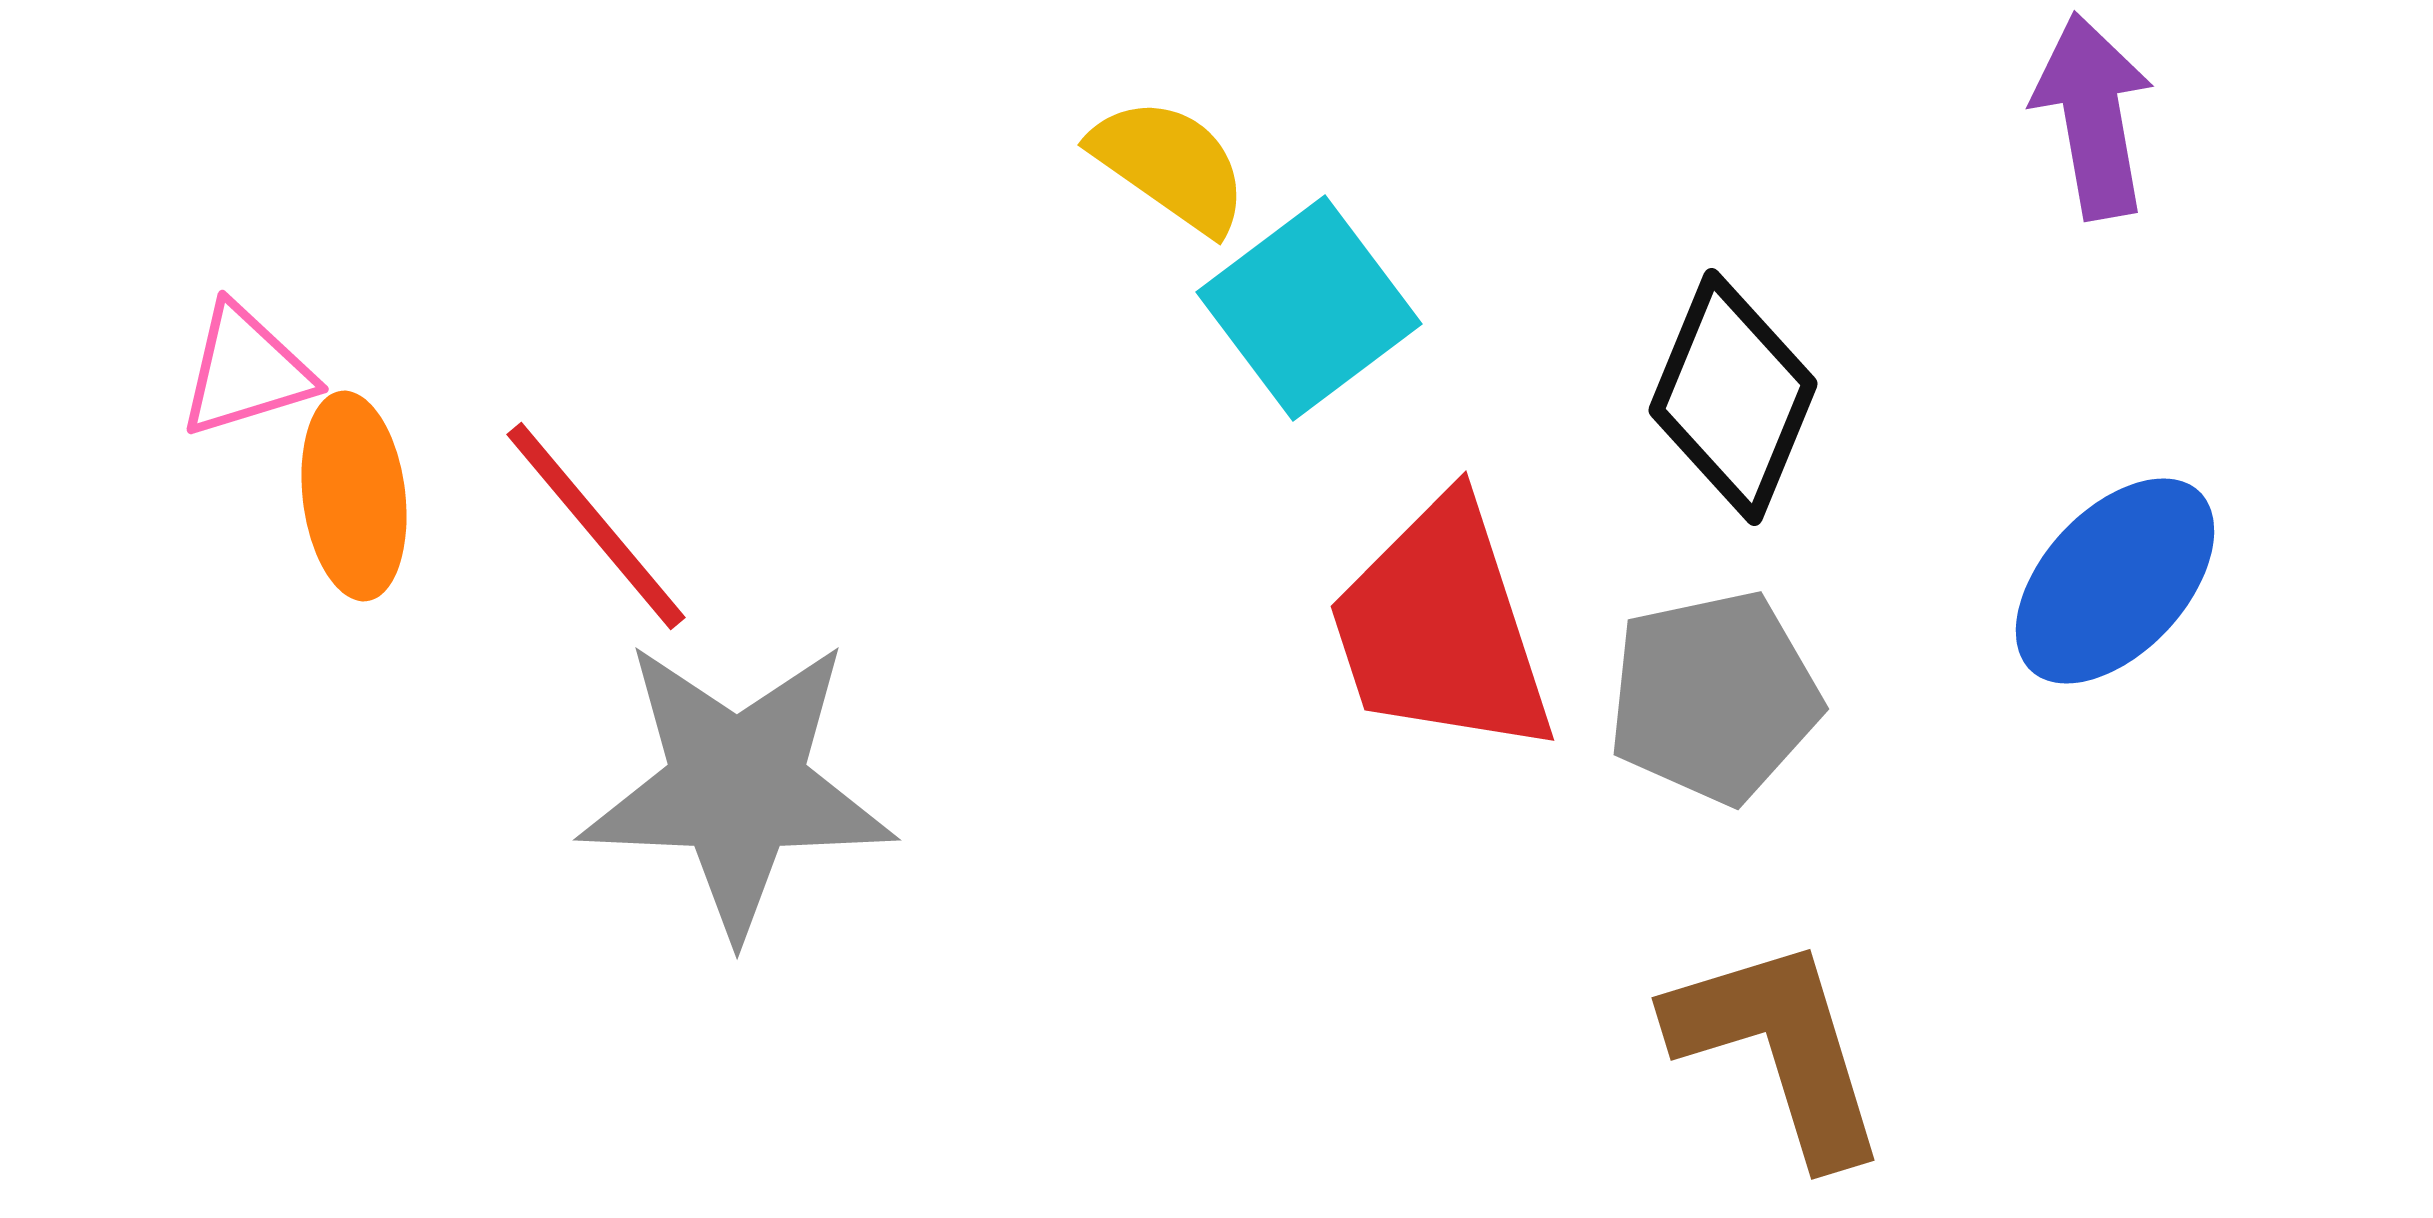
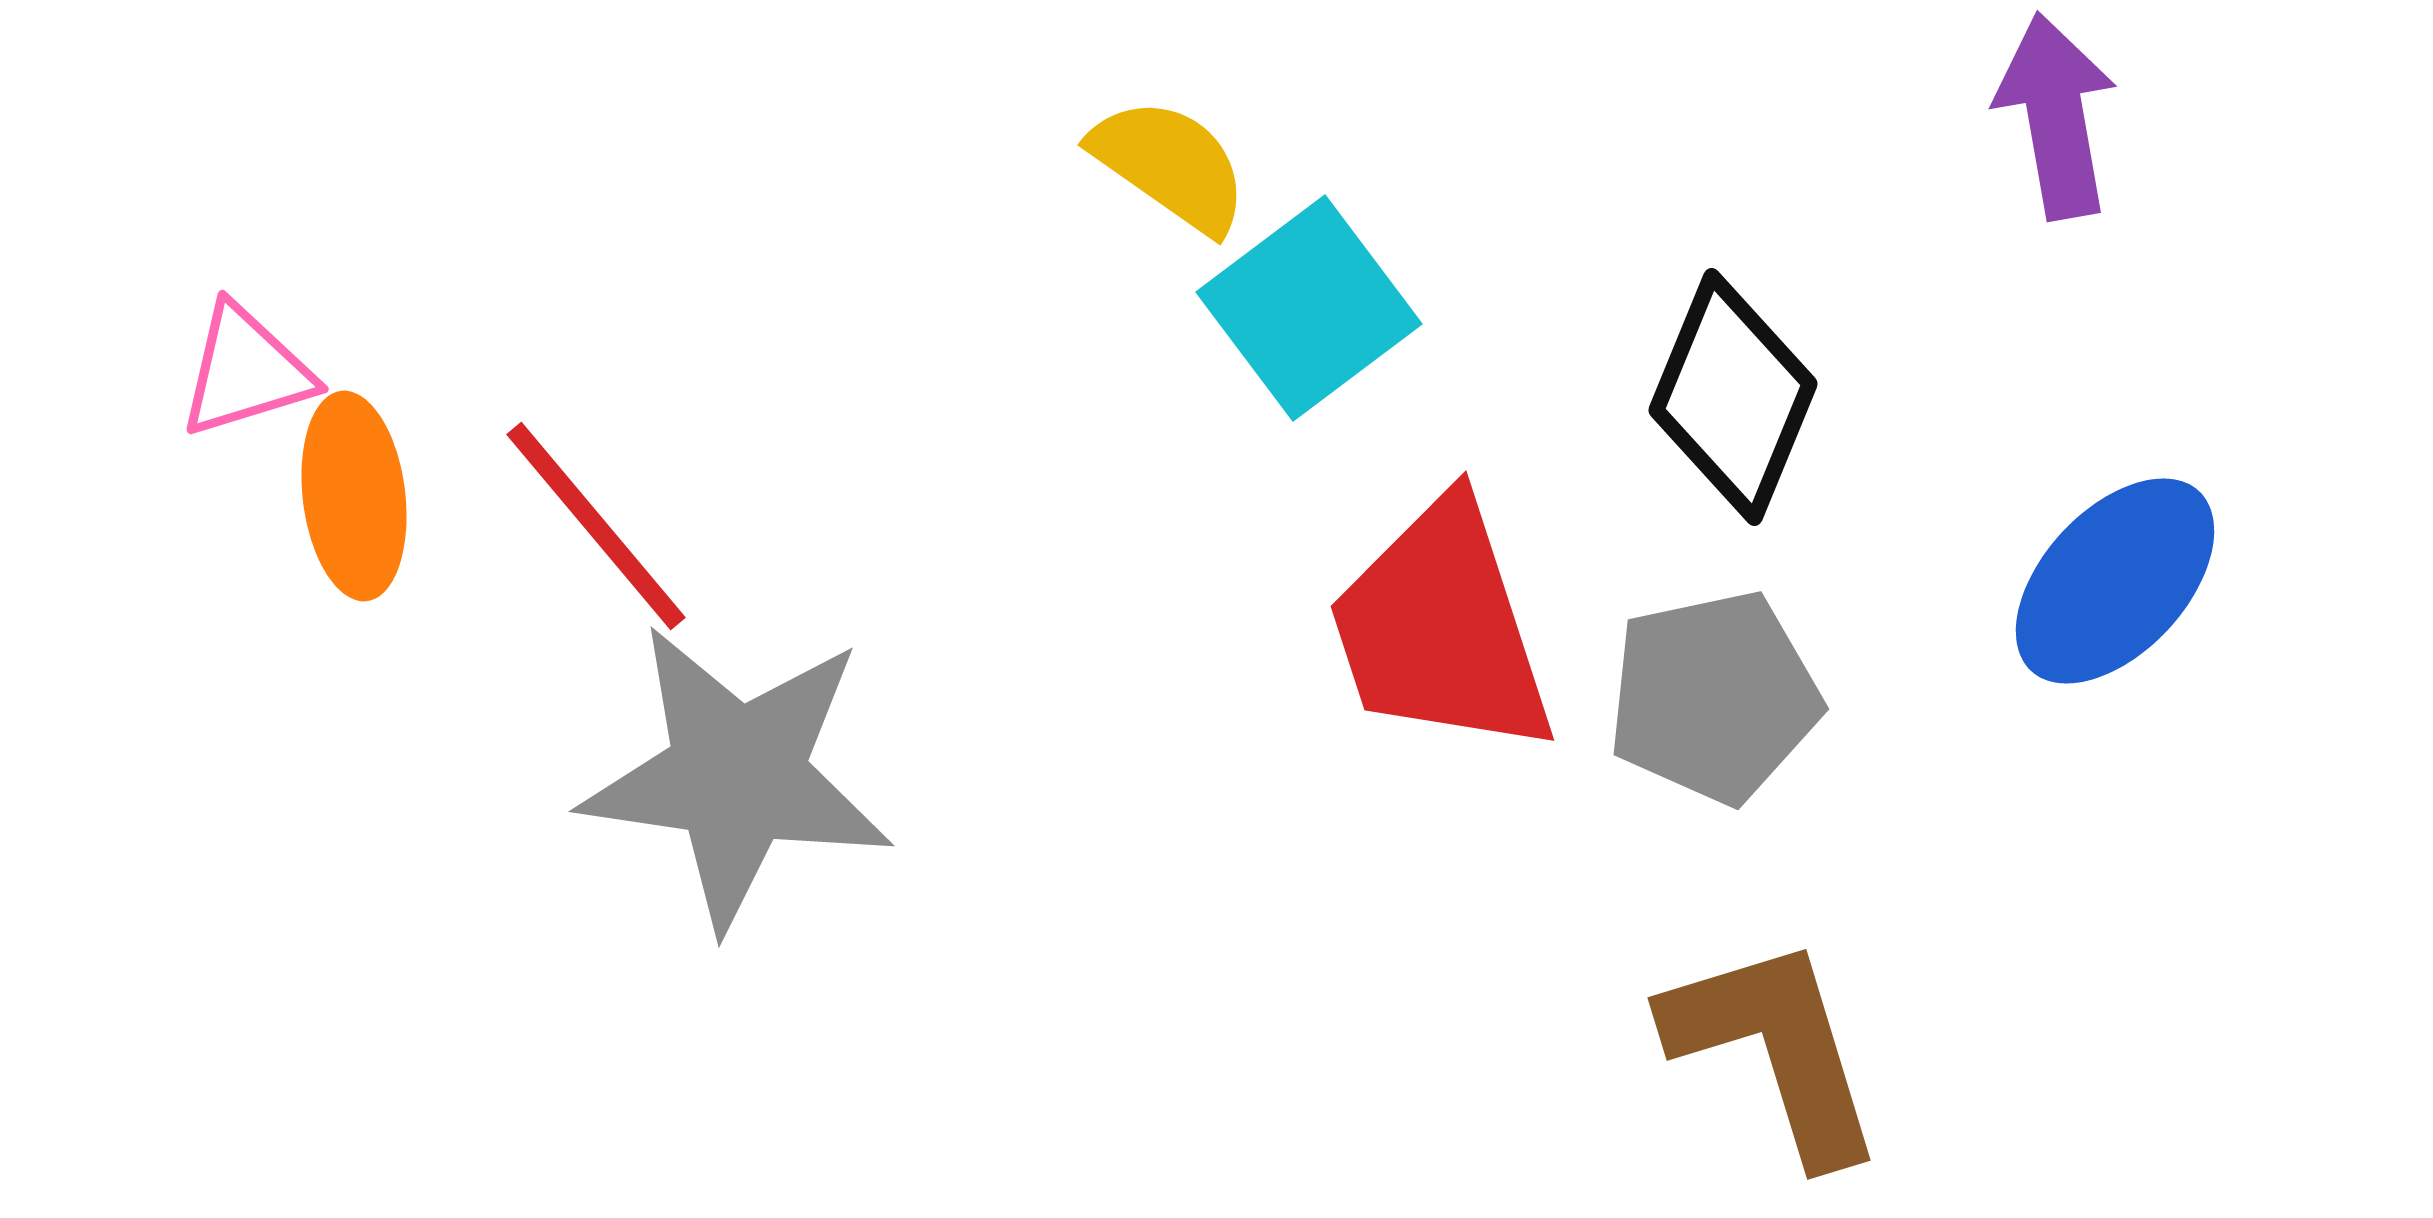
purple arrow: moved 37 px left
gray star: moved 11 px up; rotated 6 degrees clockwise
brown L-shape: moved 4 px left
